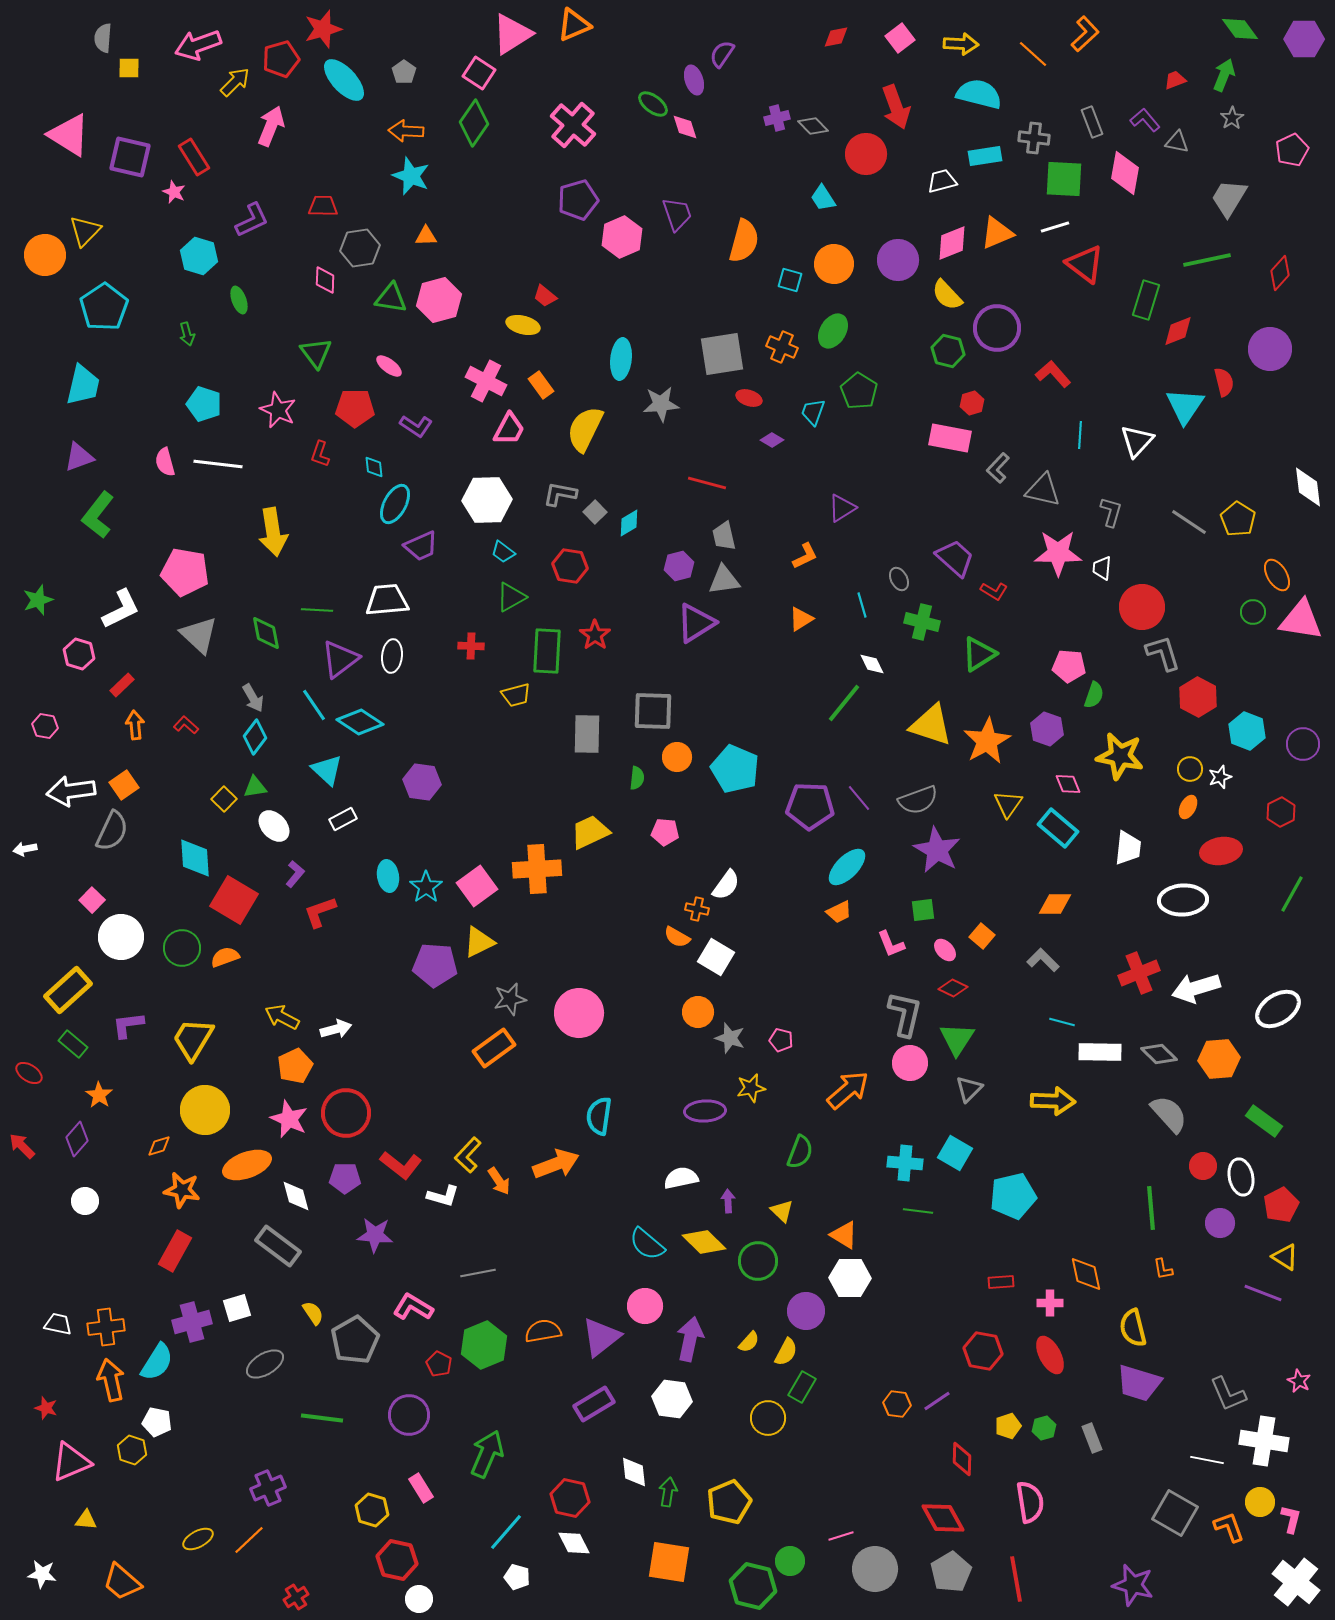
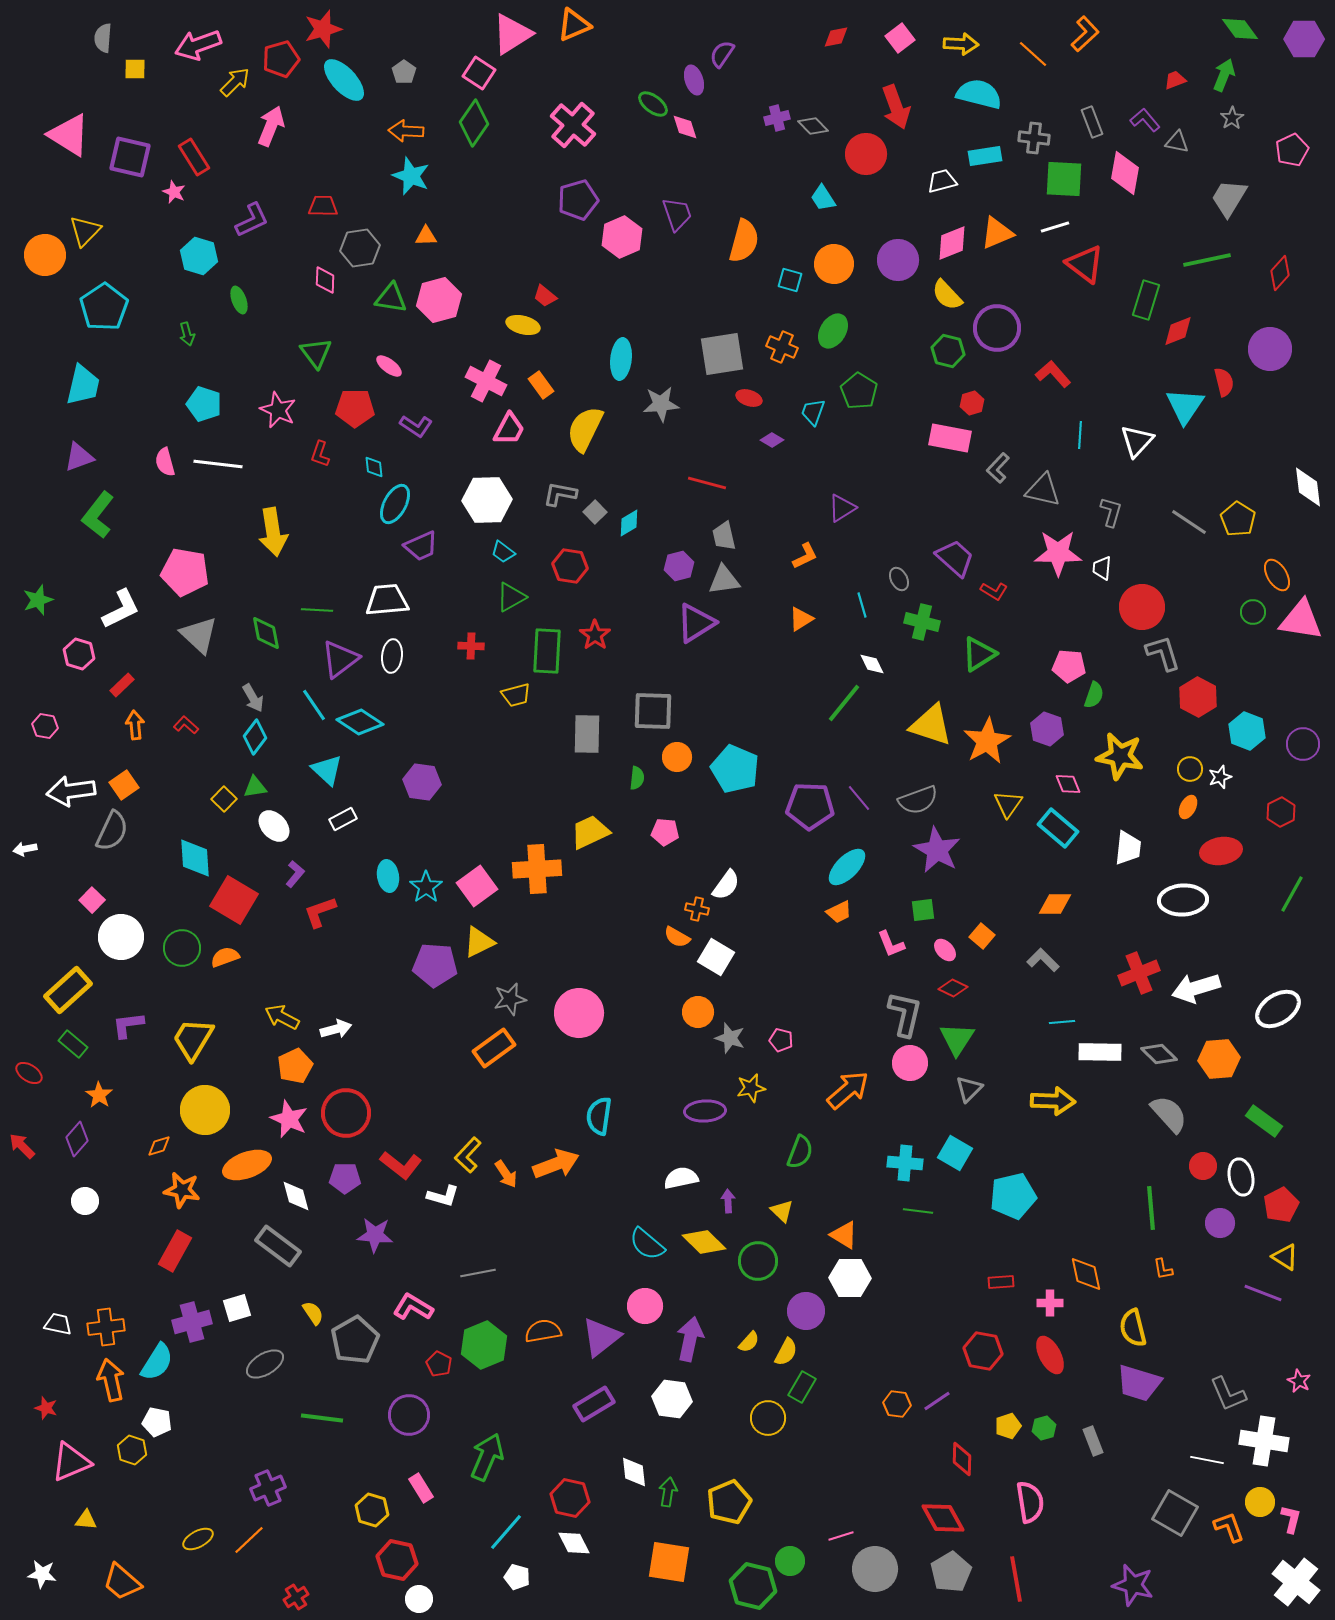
yellow square at (129, 68): moved 6 px right, 1 px down
cyan line at (1062, 1022): rotated 20 degrees counterclockwise
orange arrow at (499, 1181): moved 7 px right, 7 px up
gray rectangle at (1092, 1438): moved 1 px right, 3 px down
green arrow at (487, 1454): moved 3 px down
